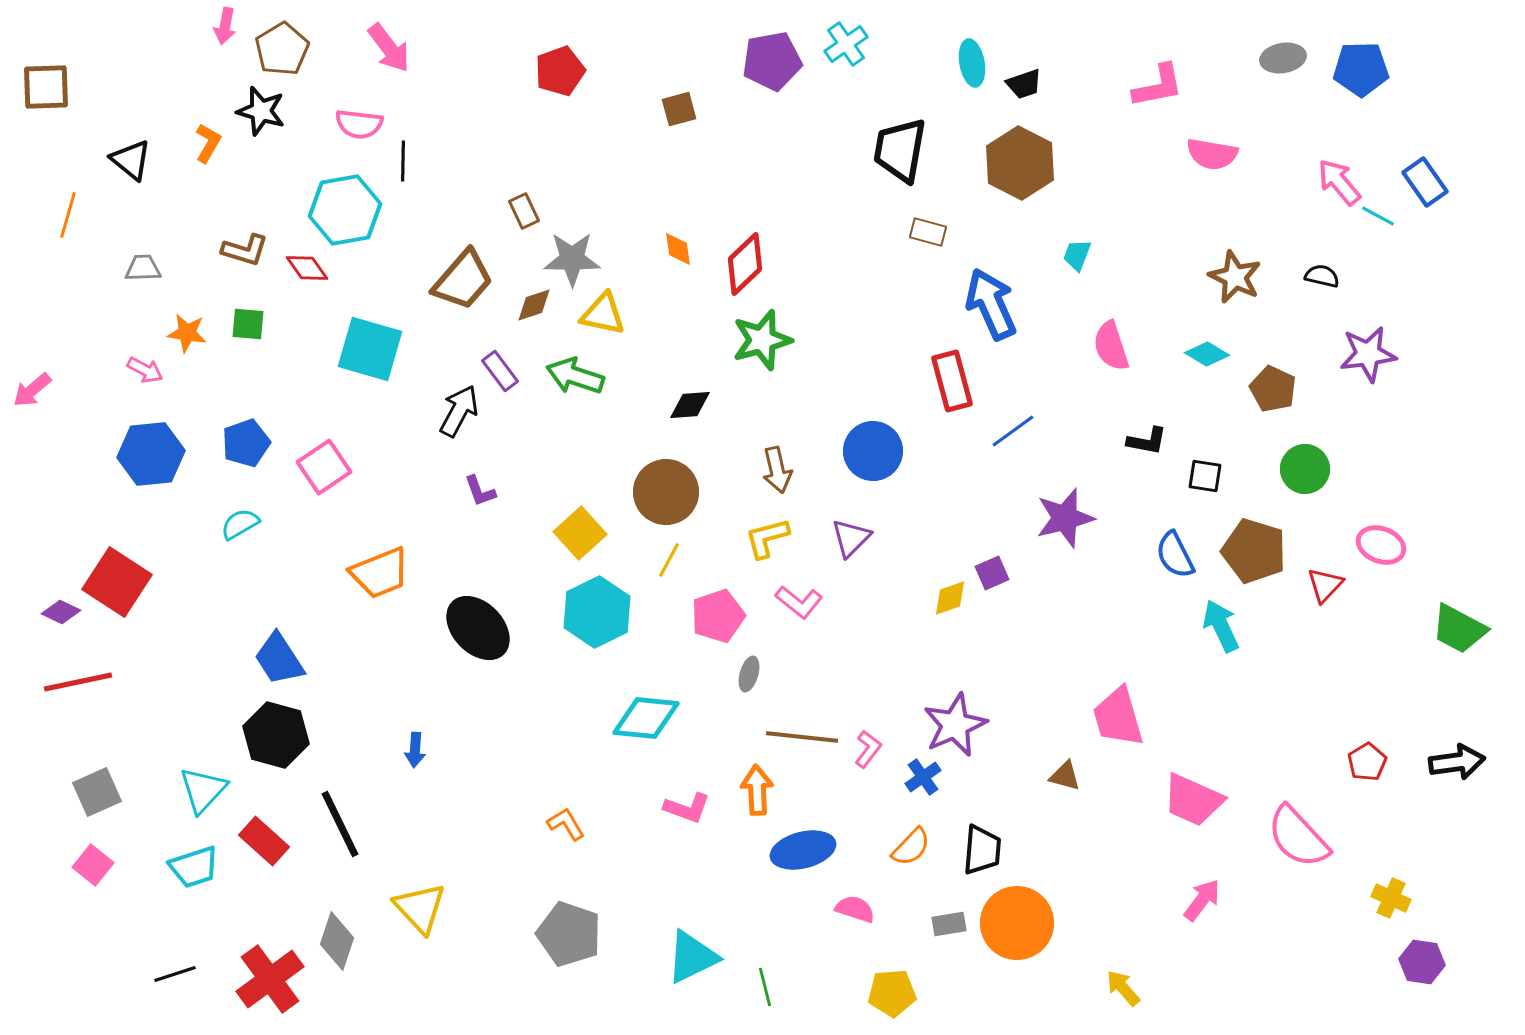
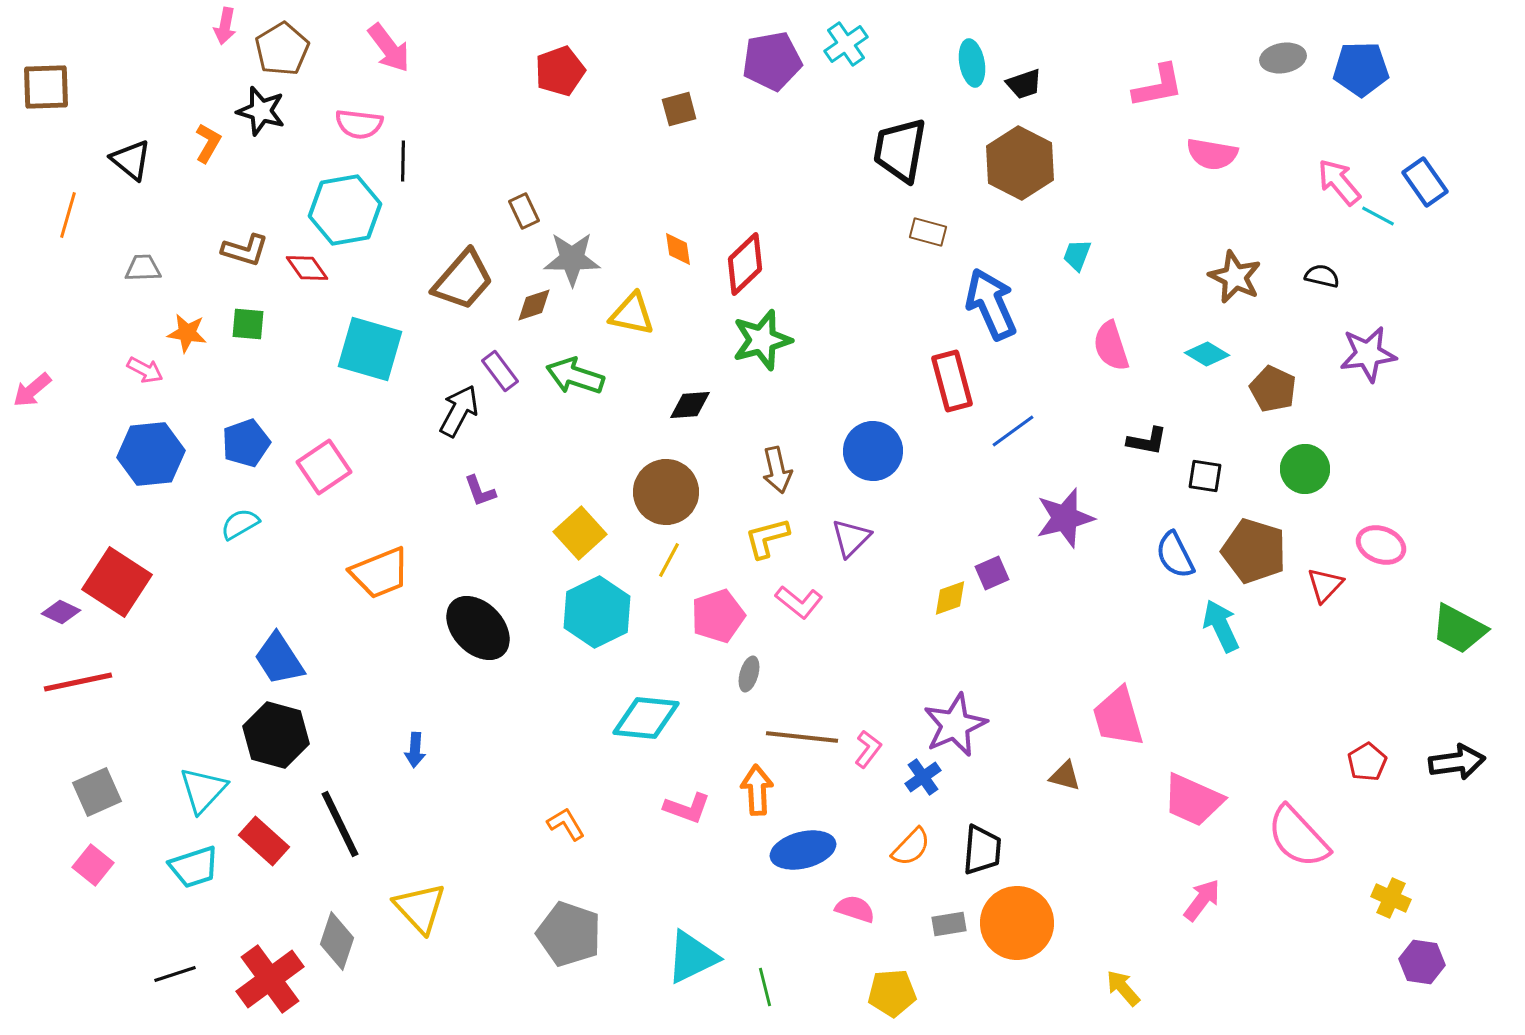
yellow triangle at (603, 314): moved 29 px right
